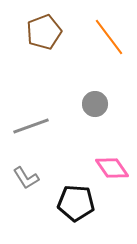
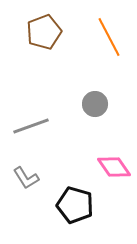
orange line: rotated 9 degrees clockwise
pink diamond: moved 2 px right, 1 px up
black pentagon: moved 1 px left, 2 px down; rotated 12 degrees clockwise
